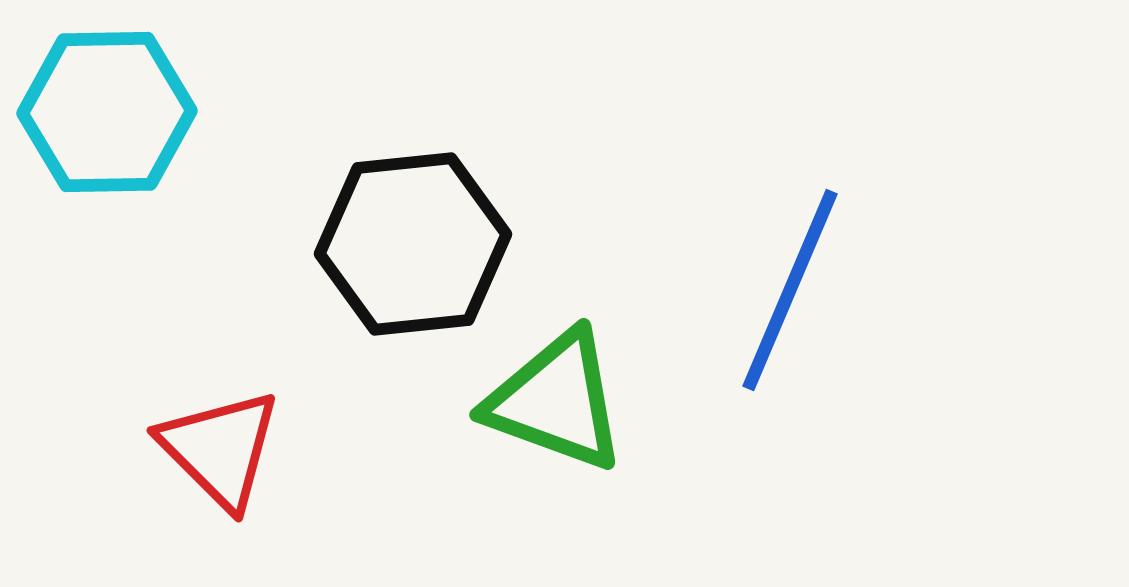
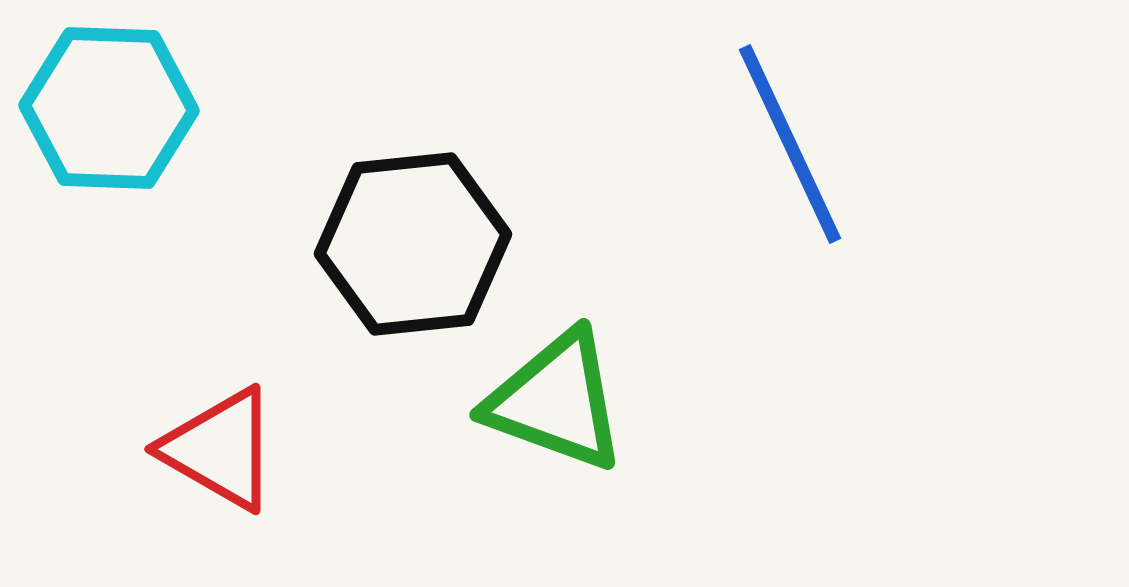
cyan hexagon: moved 2 px right, 4 px up; rotated 3 degrees clockwise
blue line: moved 146 px up; rotated 48 degrees counterclockwise
red triangle: rotated 15 degrees counterclockwise
